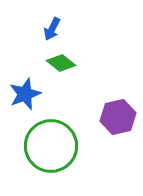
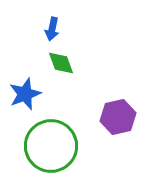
blue arrow: rotated 15 degrees counterclockwise
green diamond: rotated 32 degrees clockwise
